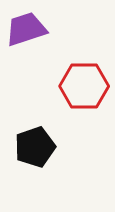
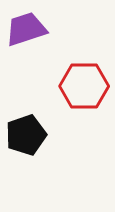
black pentagon: moved 9 px left, 12 px up
